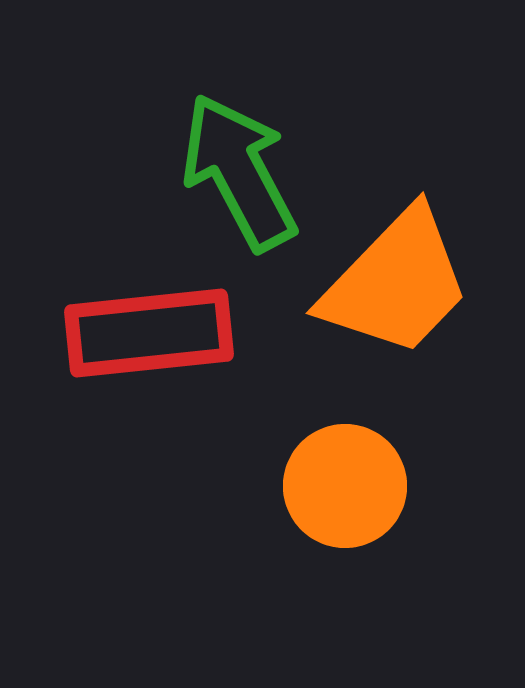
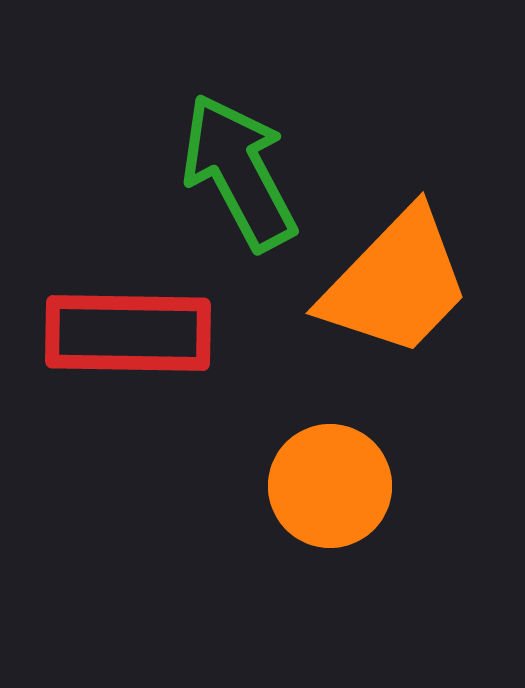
red rectangle: moved 21 px left; rotated 7 degrees clockwise
orange circle: moved 15 px left
